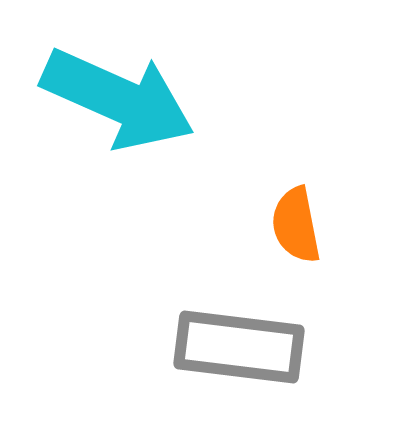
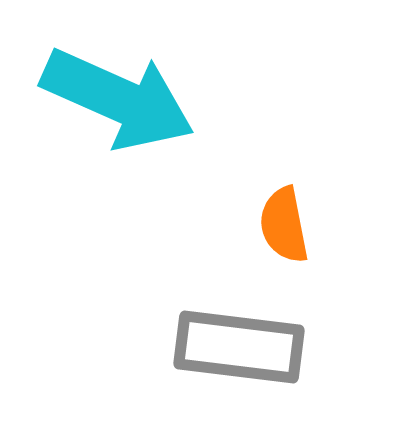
orange semicircle: moved 12 px left
